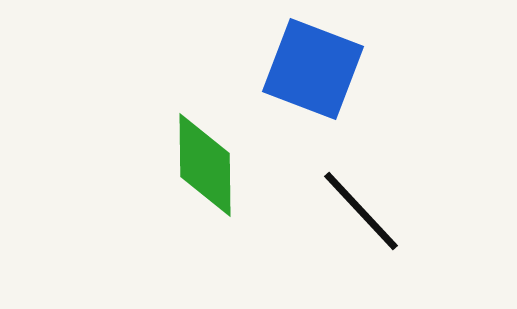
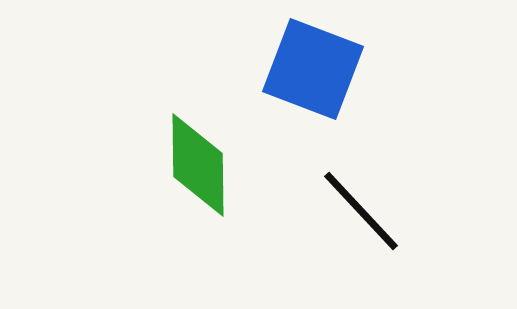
green diamond: moved 7 px left
